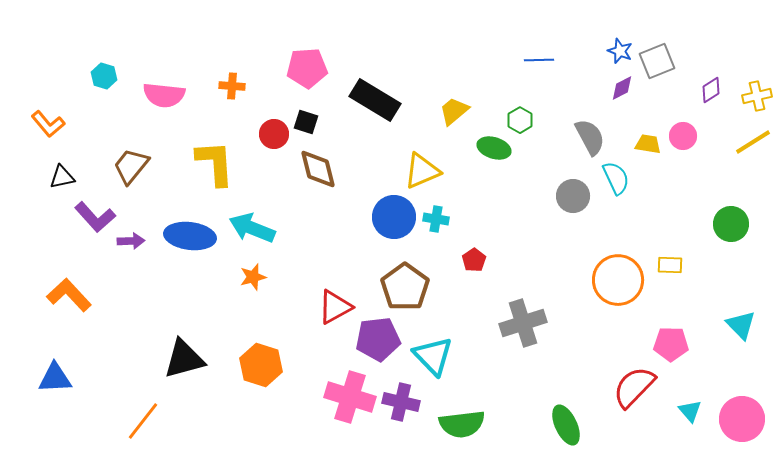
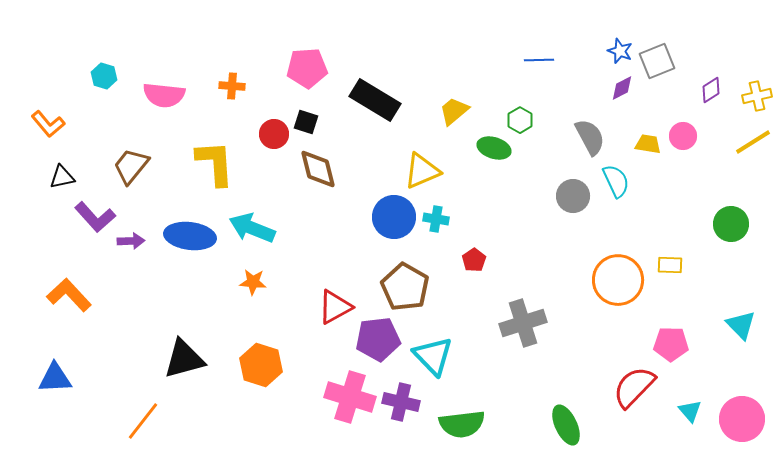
cyan semicircle at (616, 178): moved 3 px down
orange star at (253, 277): moved 5 px down; rotated 20 degrees clockwise
brown pentagon at (405, 287): rotated 6 degrees counterclockwise
